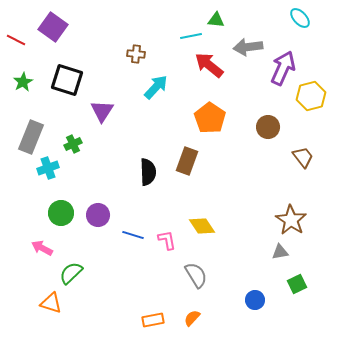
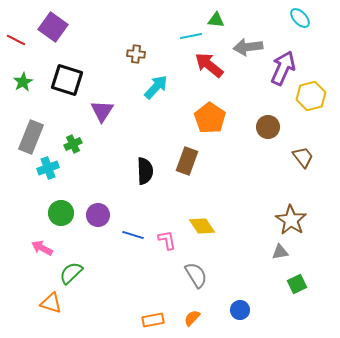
black semicircle: moved 3 px left, 1 px up
blue circle: moved 15 px left, 10 px down
